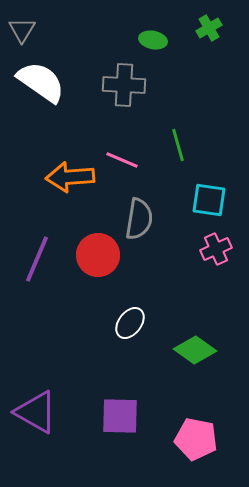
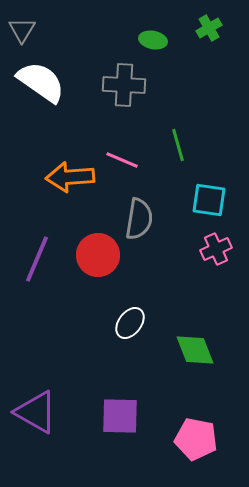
green diamond: rotated 33 degrees clockwise
